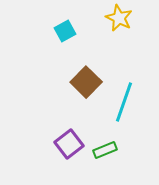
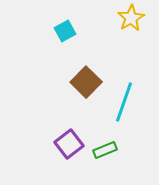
yellow star: moved 12 px right; rotated 16 degrees clockwise
